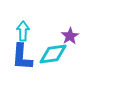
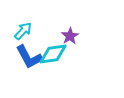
cyan arrow: rotated 42 degrees clockwise
blue L-shape: moved 7 px right; rotated 32 degrees counterclockwise
